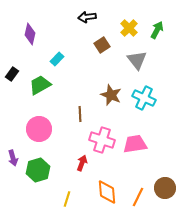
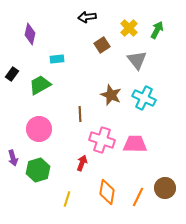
cyan rectangle: rotated 40 degrees clockwise
pink trapezoid: rotated 10 degrees clockwise
orange diamond: rotated 15 degrees clockwise
